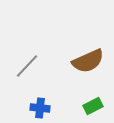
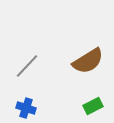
brown semicircle: rotated 8 degrees counterclockwise
blue cross: moved 14 px left; rotated 12 degrees clockwise
